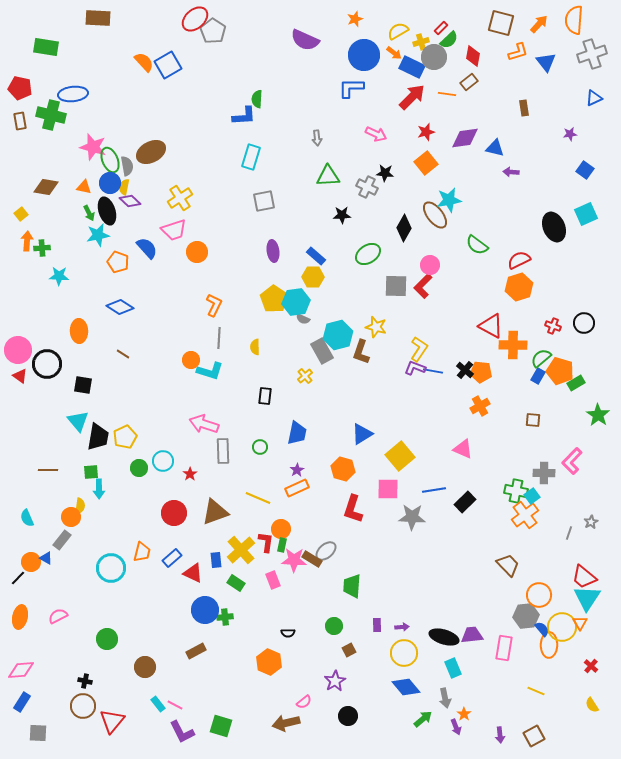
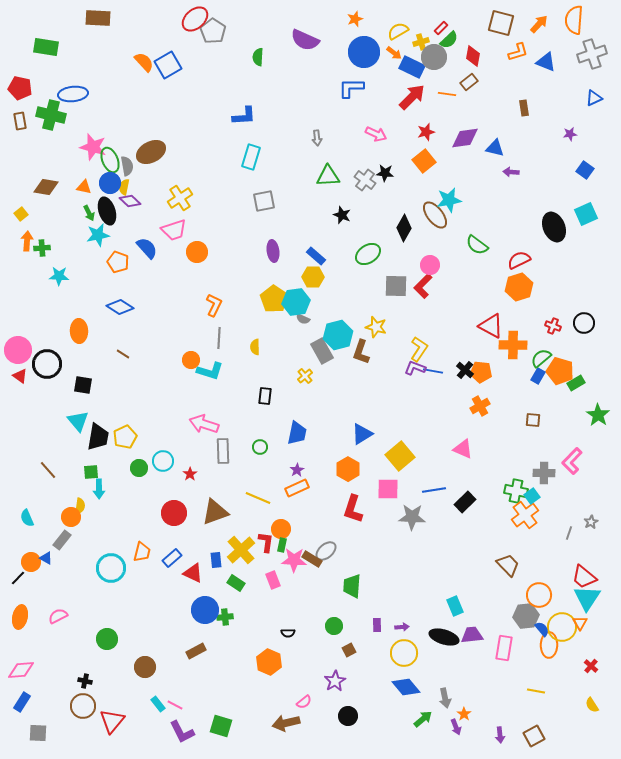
blue circle at (364, 55): moved 3 px up
blue triangle at (546, 62): rotated 30 degrees counterclockwise
green semicircle at (257, 99): moved 1 px right, 42 px up
orange square at (426, 163): moved 2 px left, 2 px up
gray cross at (367, 187): moved 2 px left, 7 px up; rotated 10 degrees clockwise
black star at (342, 215): rotated 24 degrees clockwise
orange hexagon at (343, 469): moved 5 px right; rotated 15 degrees clockwise
brown line at (48, 470): rotated 48 degrees clockwise
cyan rectangle at (453, 668): moved 2 px right, 62 px up
yellow line at (536, 691): rotated 12 degrees counterclockwise
